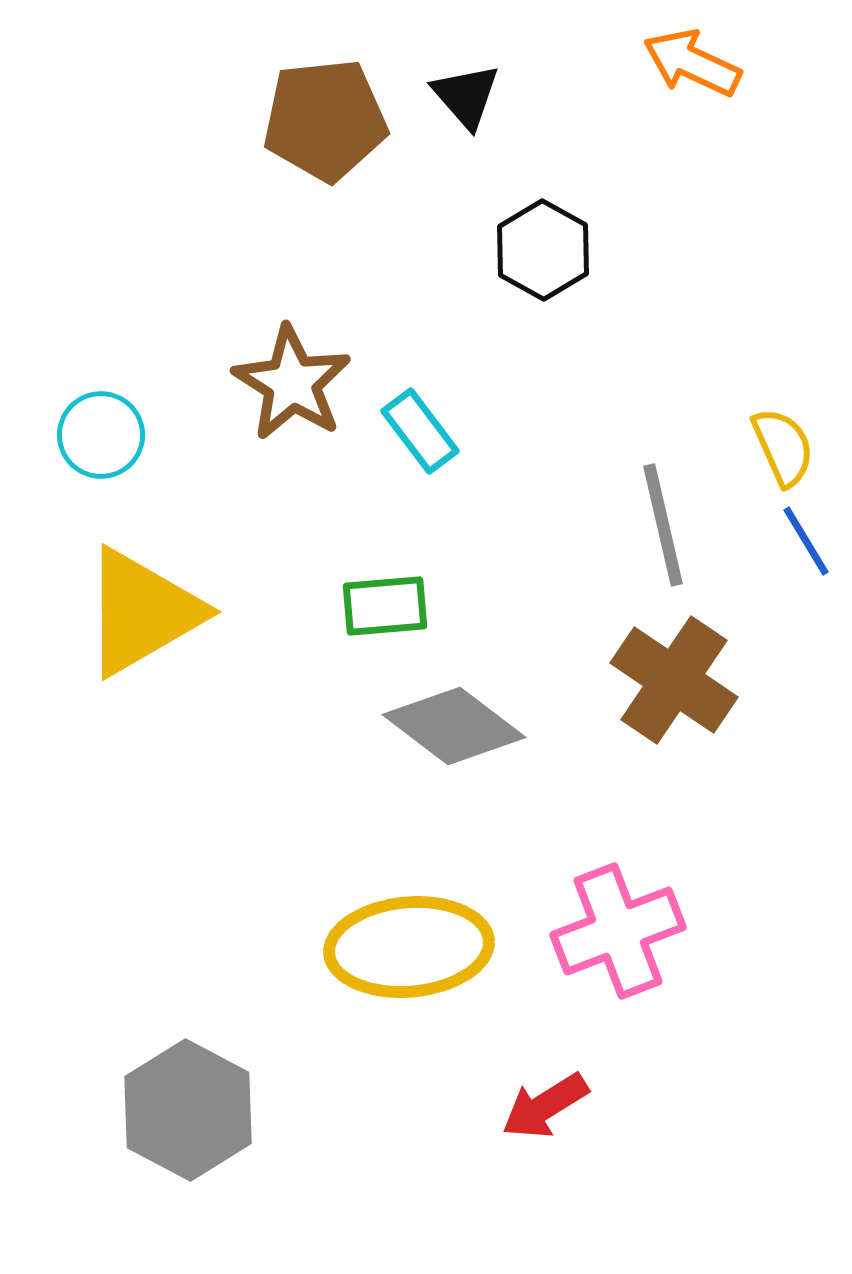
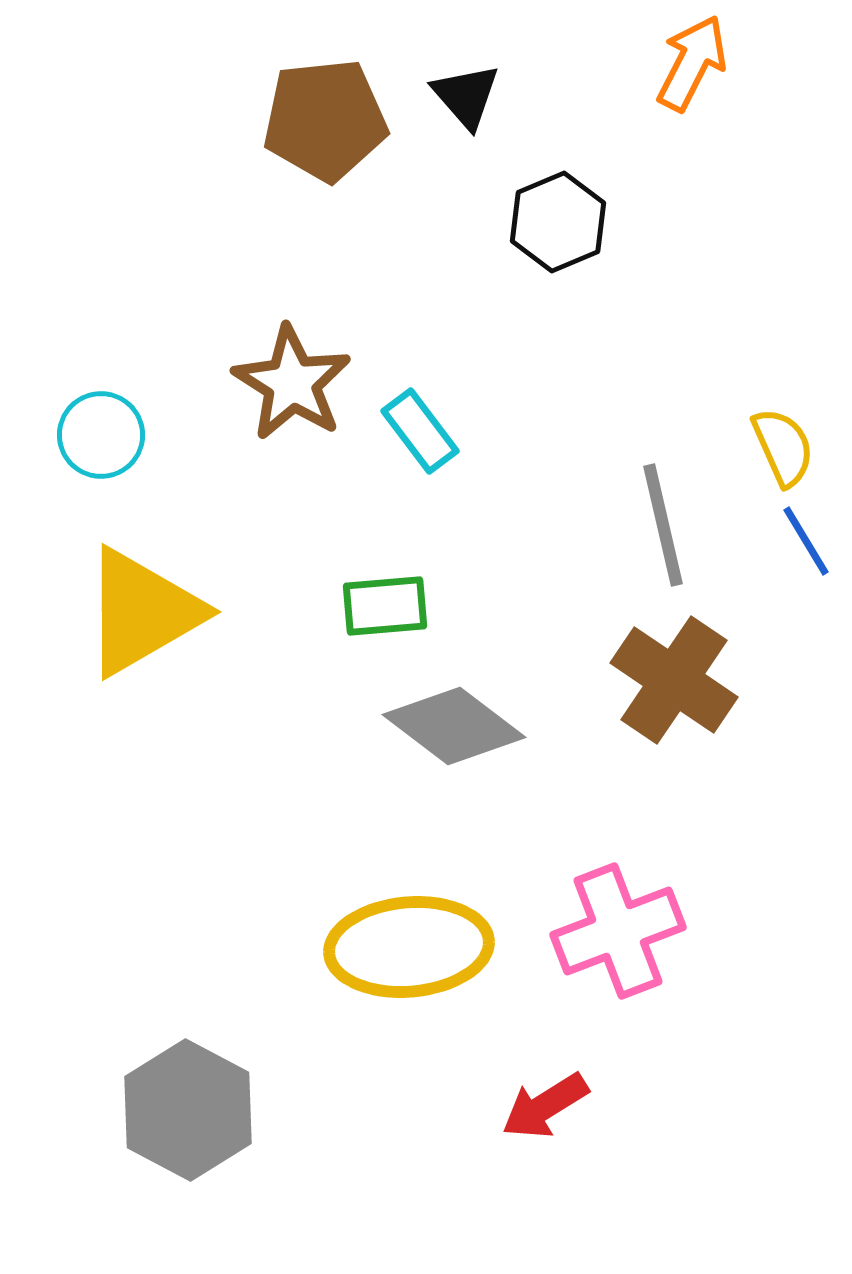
orange arrow: rotated 92 degrees clockwise
black hexagon: moved 15 px right, 28 px up; rotated 8 degrees clockwise
